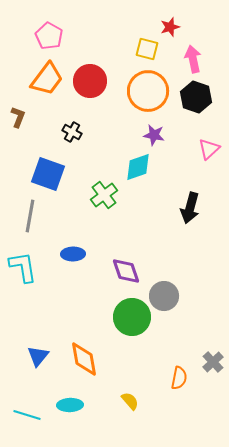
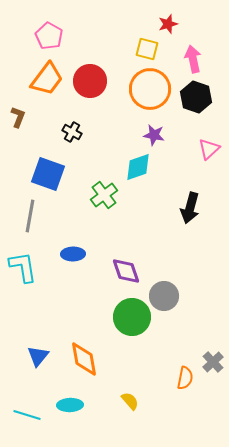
red star: moved 2 px left, 3 px up
orange circle: moved 2 px right, 2 px up
orange semicircle: moved 6 px right
